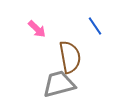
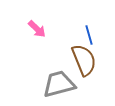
blue line: moved 6 px left, 9 px down; rotated 18 degrees clockwise
brown semicircle: moved 14 px right, 3 px down; rotated 12 degrees counterclockwise
